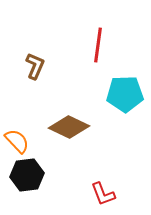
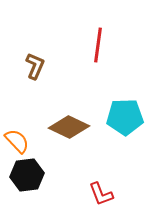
cyan pentagon: moved 23 px down
red L-shape: moved 2 px left
